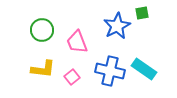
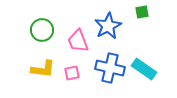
green square: moved 1 px up
blue star: moved 9 px left
pink trapezoid: moved 1 px right, 1 px up
blue cross: moved 3 px up
pink square: moved 4 px up; rotated 28 degrees clockwise
